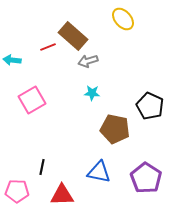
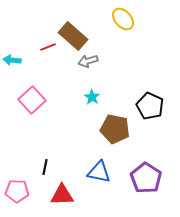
cyan star: moved 4 px down; rotated 28 degrees clockwise
pink square: rotated 12 degrees counterclockwise
black line: moved 3 px right
